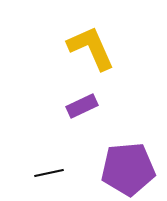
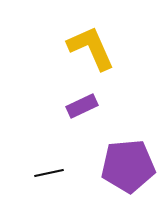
purple pentagon: moved 3 px up
